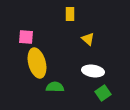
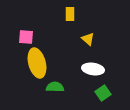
white ellipse: moved 2 px up
